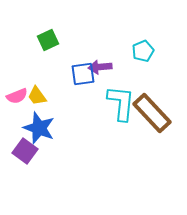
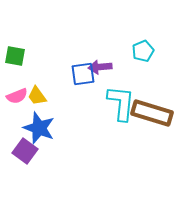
green square: moved 33 px left, 16 px down; rotated 35 degrees clockwise
brown rectangle: rotated 30 degrees counterclockwise
